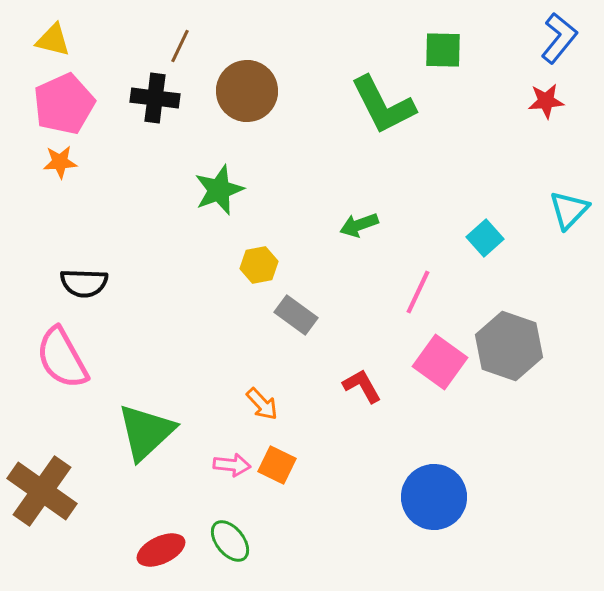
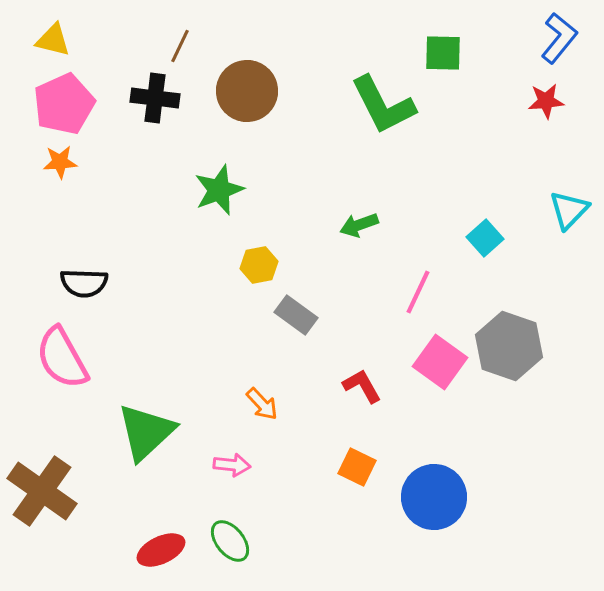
green square: moved 3 px down
orange square: moved 80 px right, 2 px down
